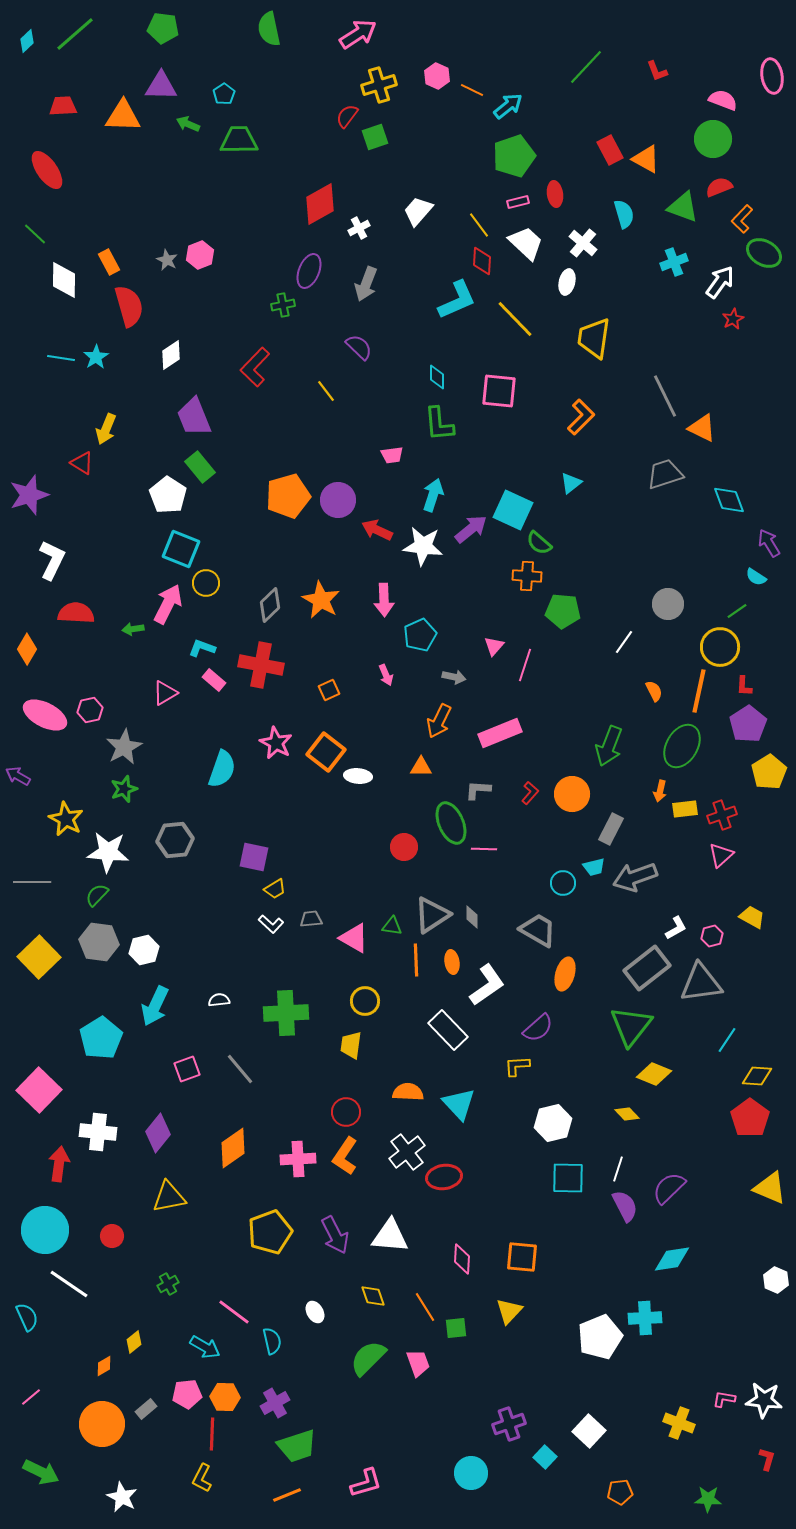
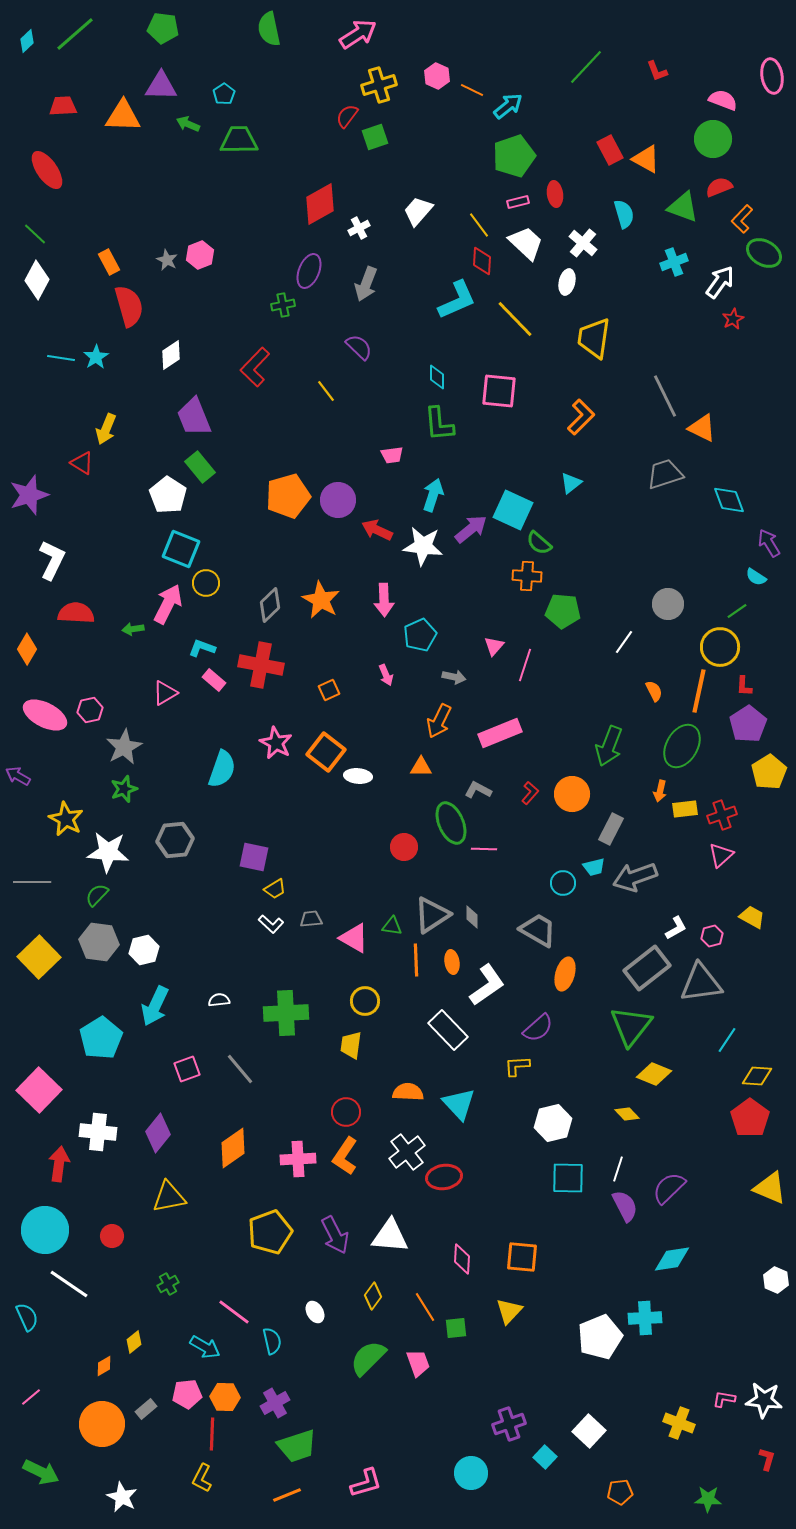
white diamond at (64, 280): moved 27 px left; rotated 27 degrees clockwise
gray L-shape at (478, 790): rotated 24 degrees clockwise
yellow diamond at (373, 1296): rotated 56 degrees clockwise
